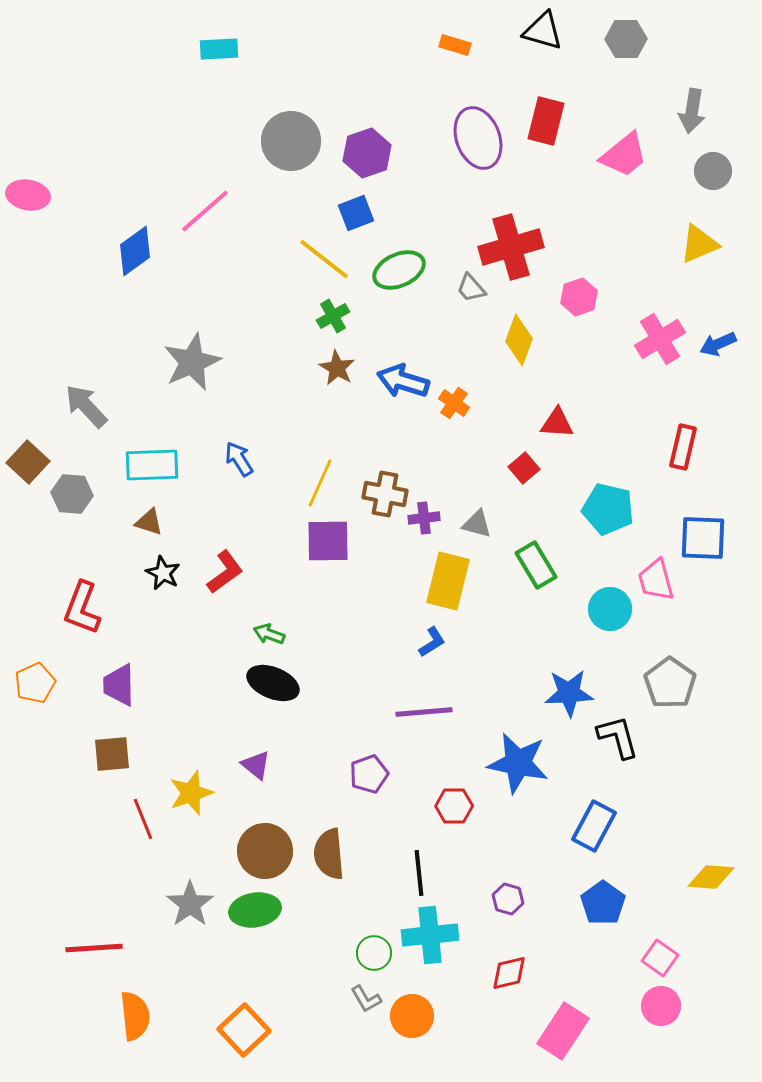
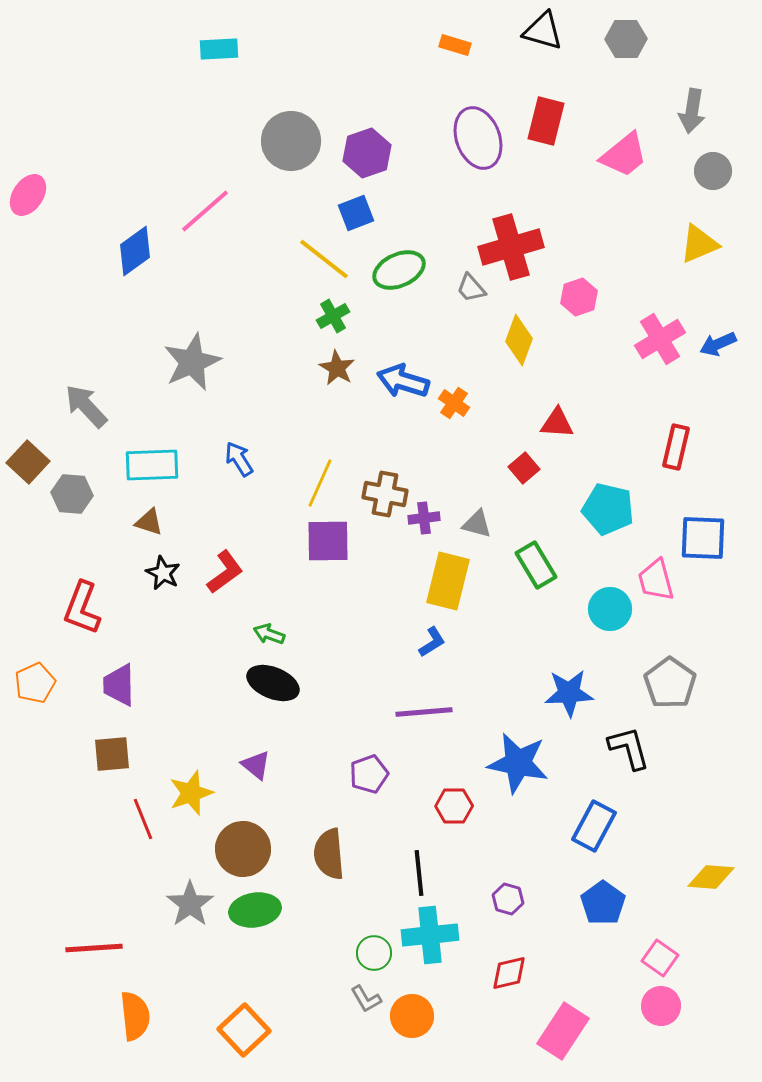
pink ellipse at (28, 195): rotated 66 degrees counterclockwise
red rectangle at (683, 447): moved 7 px left
black L-shape at (618, 737): moved 11 px right, 11 px down
brown circle at (265, 851): moved 22 px left, 2 px up
